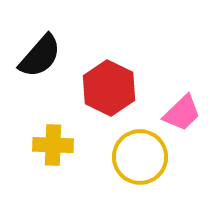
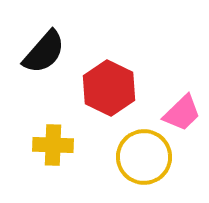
black semicircle: moved 4 px right, 4 px up
yellow circle: moved 4 px right
